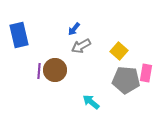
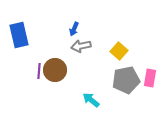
blue arrow: rotated 16 degrees counterclockwise
gray arrow: rotated 18 degrees clockwise
pink rectangle: moved 4 px right, 5 px down
gray pentagon: rotated 16 degrees counterclockwise
cyan arrow: moved 2 px up
